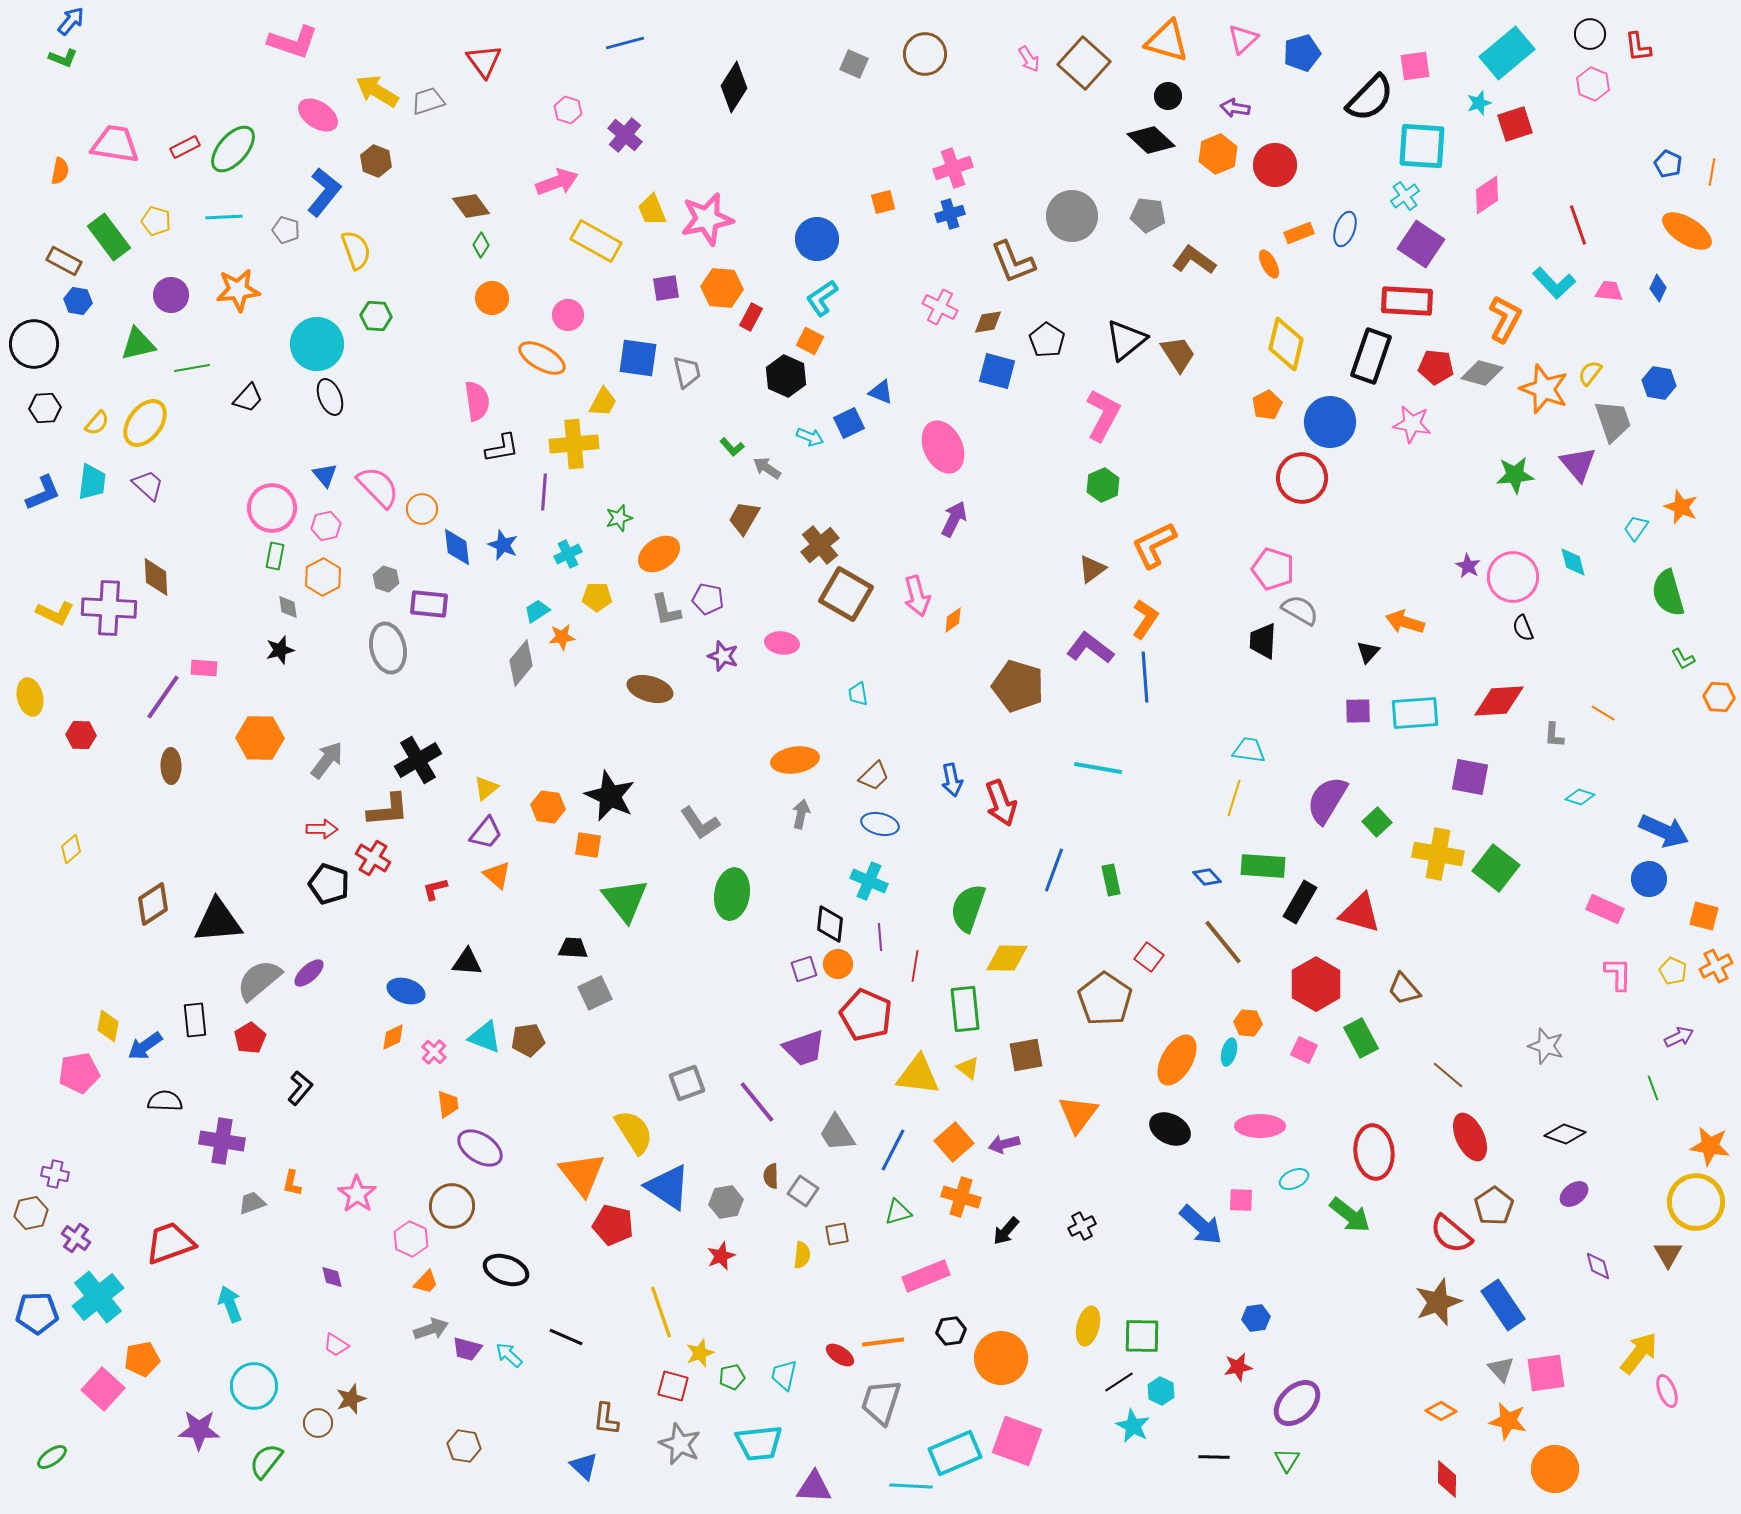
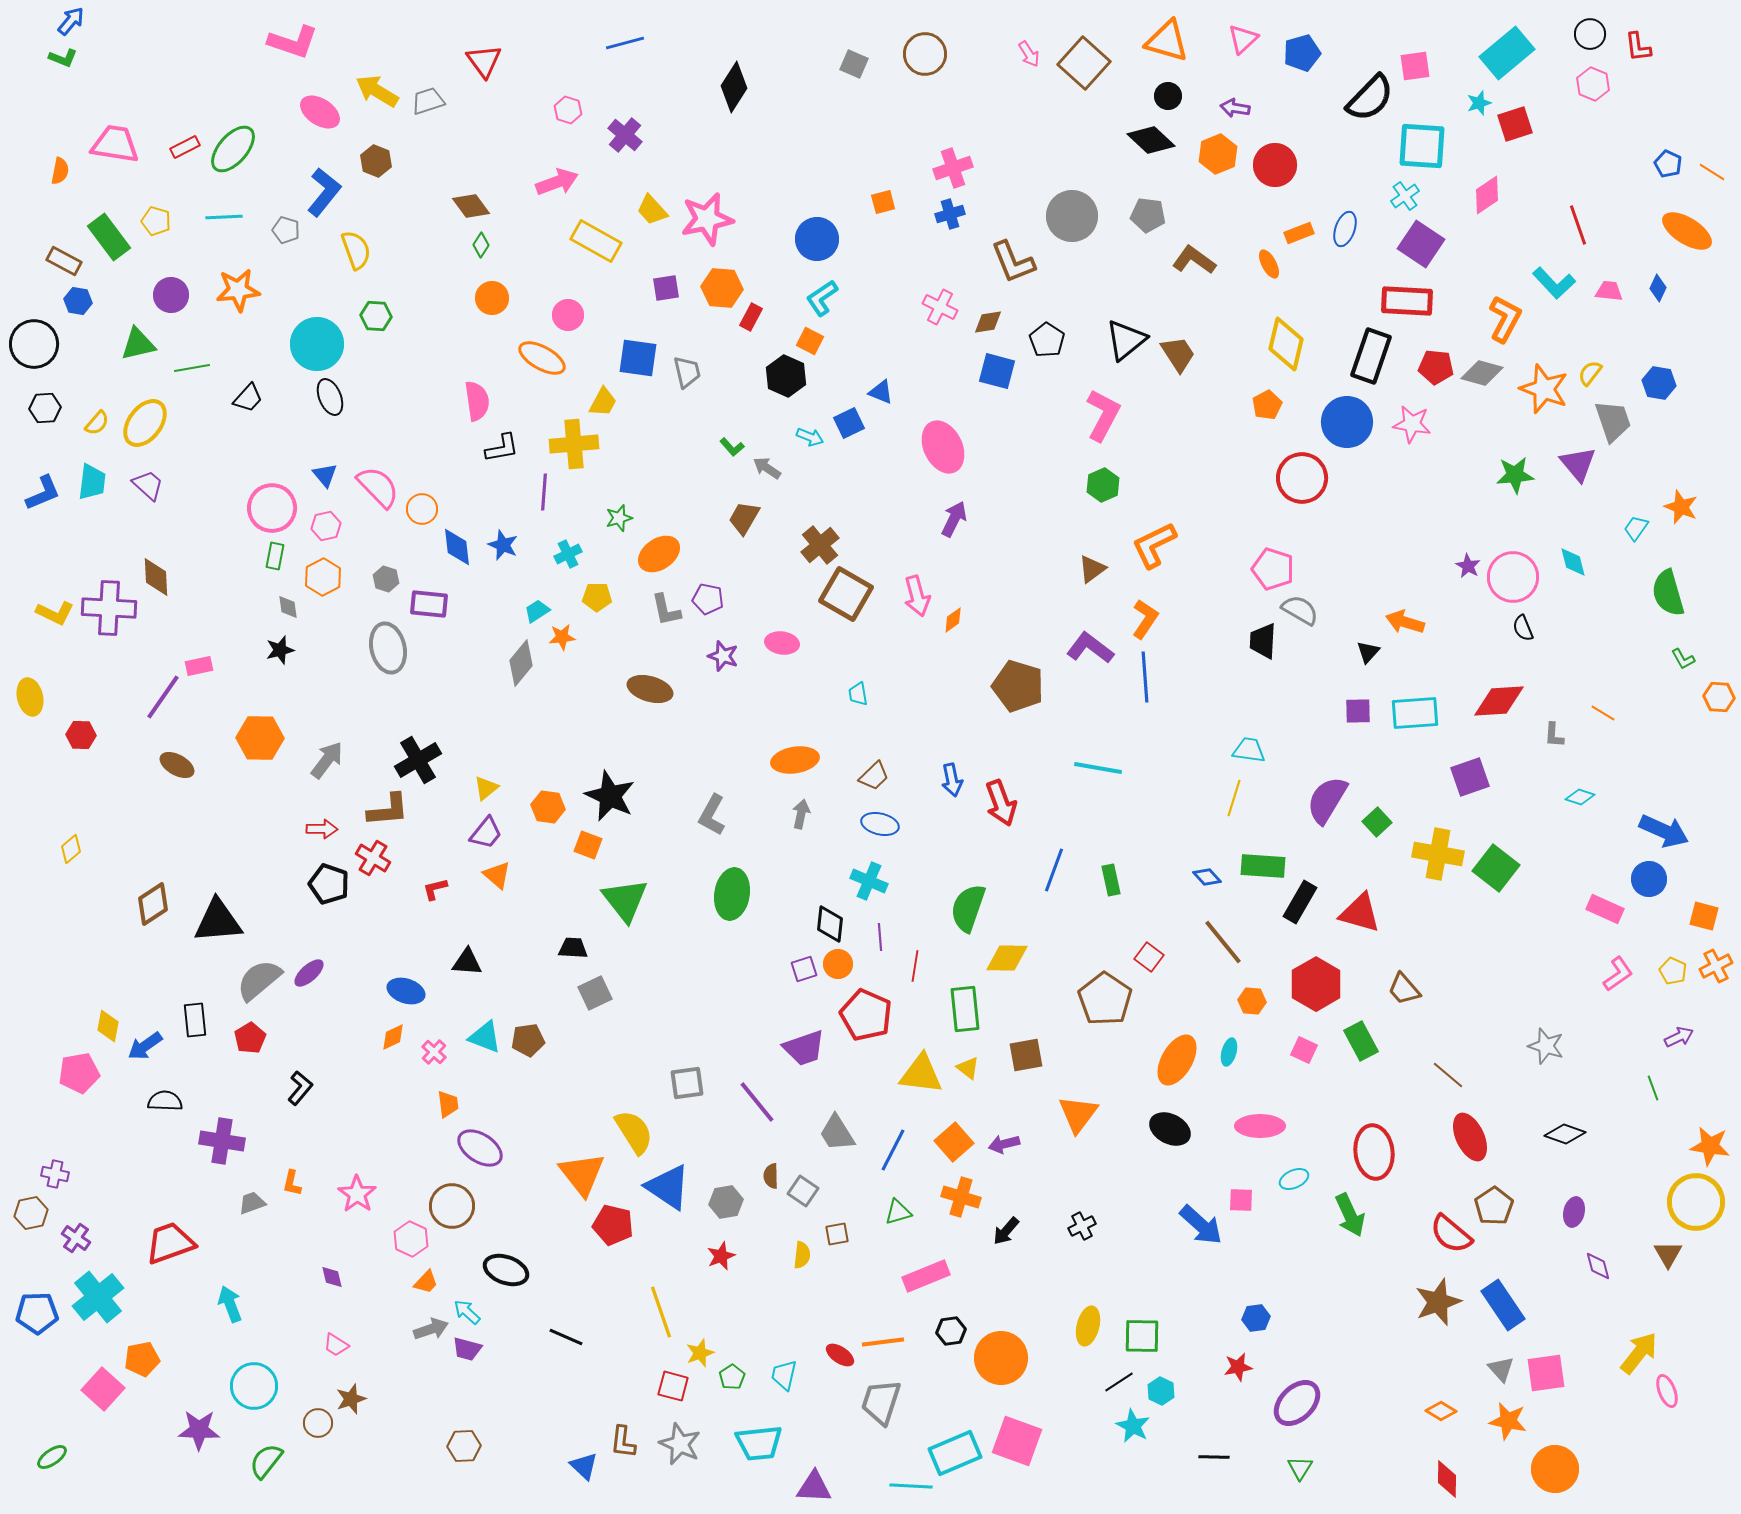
pink arrow at (1029, 59): moved 5 px up
pink ellipse at (318, 115): moved 2 px right, 3 px up
orange line at (1712, 172): rotated 68 degrees counterclockwise
yellow trapezoid at (652, 210): rotated 20 degrees counterclockwise
blue circle at (1330, 422): moved 17 px right
pink rectangle at (204, 668): moved 5 px left, 2 px up; rotated 16 degrees counterclockwise
brown ellipse at (171, 766): moved 6 px right, 1 px up; rotated 60 degrees counterclockwise
purple square at (1470, 777): rotated 30 degrees counterclockwise
gray L-shape at (700, 823): moved 12 px right, 8 px up; rotated 63 degrees clockwise
orange square at (588, 845): rotated 12 degrees clockwise
pink L-shape at (1618, 974): rotated 54 degrees clockwise
orange hexagon at (1248, 1023): moved 4 px right, 22 px up
green rectangle at (1361, 1038): moved 3 px down
yellow triangle at (918, 1075): moved 3 px right, 1 px up
gray square at (687, 1083): rotated 12 degrees clockwise
purple ellipse at (1574, 1194): moved 18 px down; rotated 40 degrees counterclockwise
green arrow at (1350, 1215): rotated 27 degrees clockwise
cyan arrow at (509, 1355): moved 42 px left, 43 px up
green pentagon at (732, 1377): rotated 20 degrees counterclockwise
brown L-shape at (606, 1419): moved 17 px right, 23 px down
brown hexagon at (464, 1446): rotated 12 degrees counterclockwise
green triangle at (1287, 1460): moved 13 px right, 8 px down
